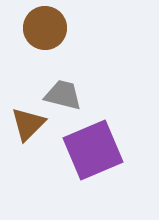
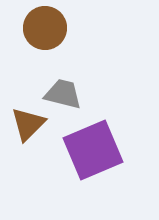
gray trapezoid: moved 1 px up
